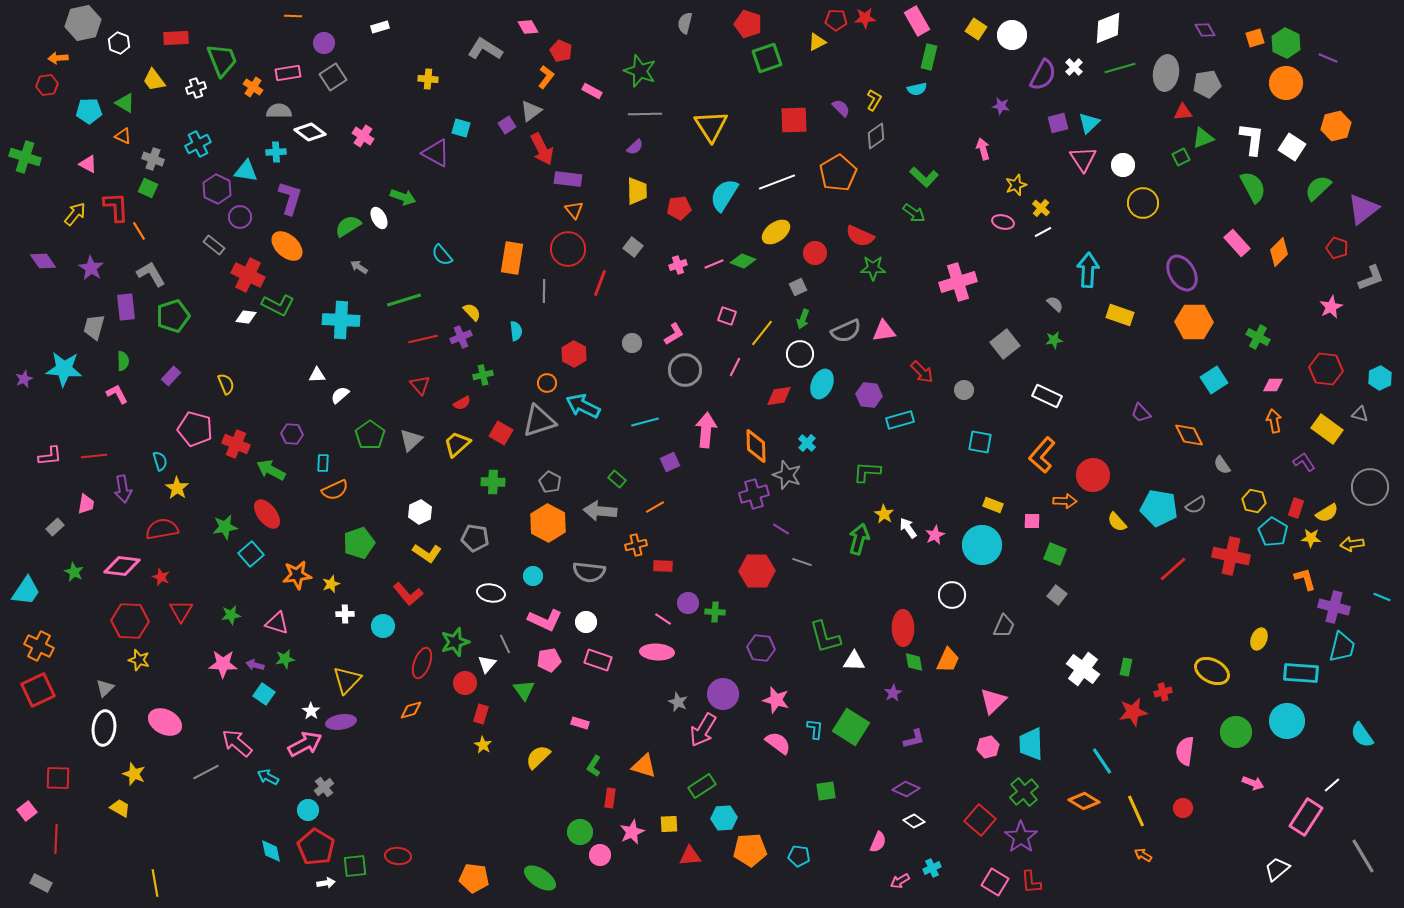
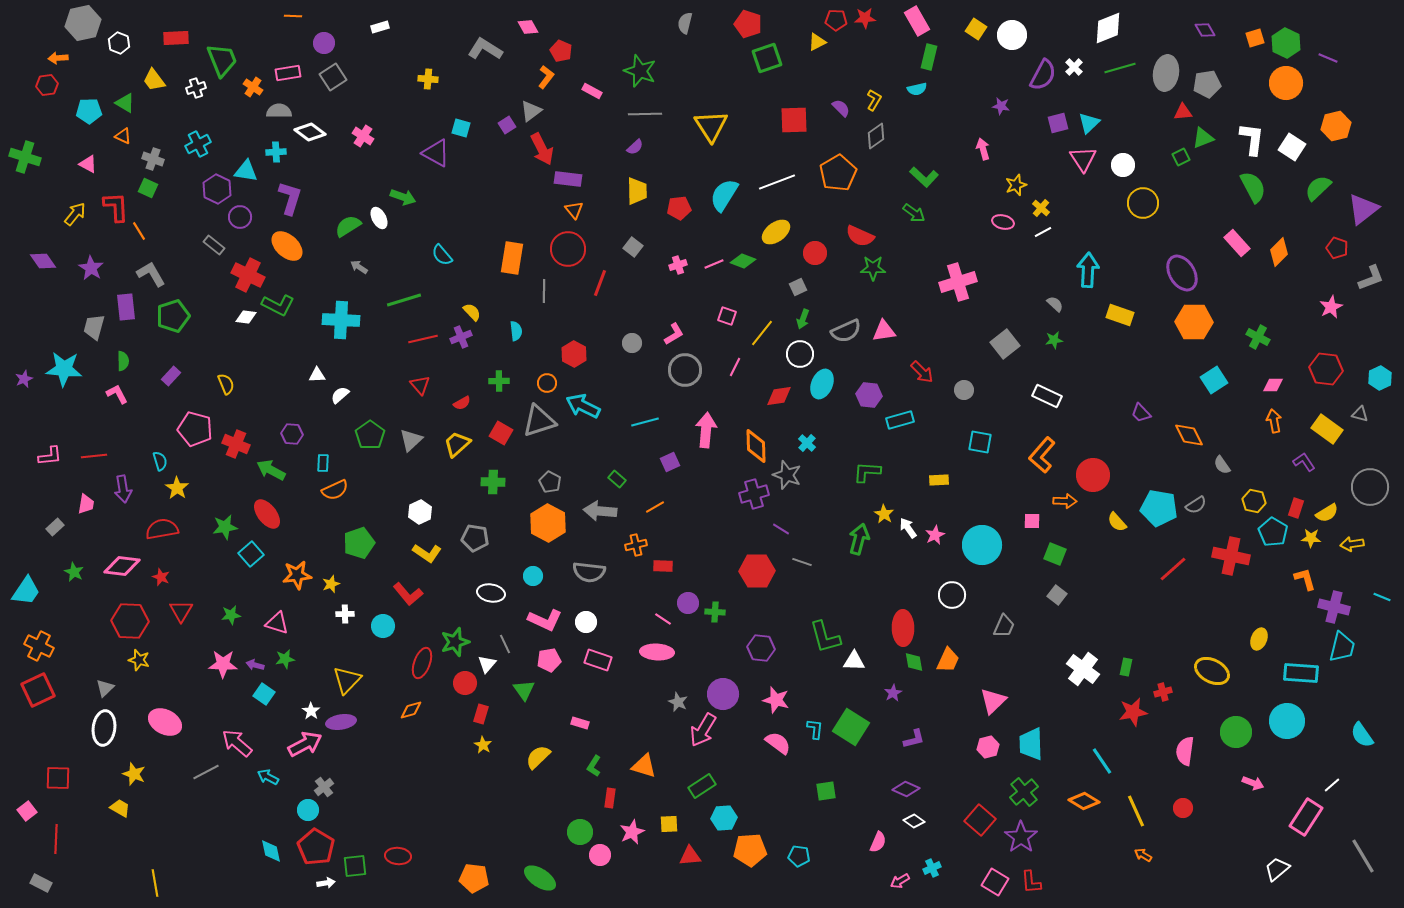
green cross at (483, 375): moved 16 px right, 6 px down; rotated 12 degrees clockwise
yellow rectangle at (993, 505): moved 54 px left, 25 px up; rotated 24 degrees counterclockwise
